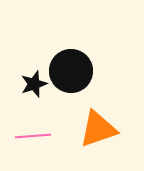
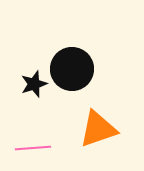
black circle: moved 1 px right, 2 px up
pink line: moved 12 px down
